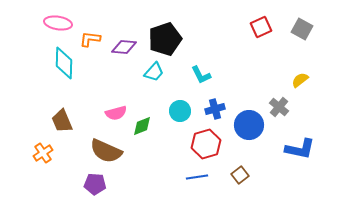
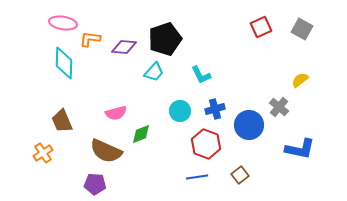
pink ellipse: moved 5 px right
green diamond: moved 1 px left, 8 px down
red hexagon: rotated 24 degrees counterclockwise
